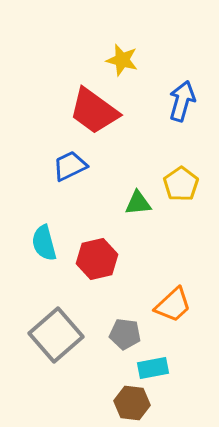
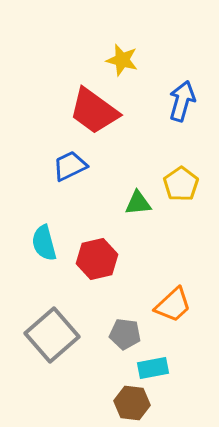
gray square: moved 4 px left
